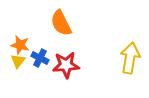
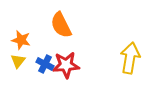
orange semicircle: moved 2 px down
orange star: moved 1 px right, 5 px up
blue cross: moved 5 px right, 6 px down
